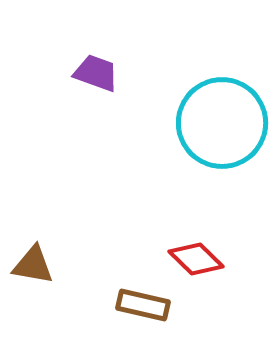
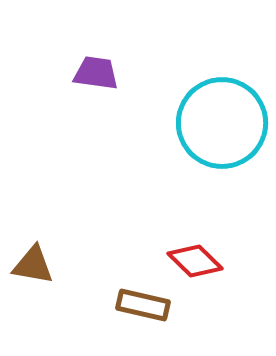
purple trapezoid: rotated 12 degrees counterclockwise
red diamond: moved 1 px left, 2 px down
